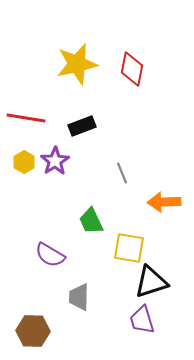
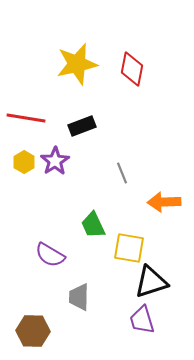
green trapezoid: moved 2 px right, 4 px down
